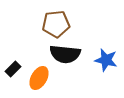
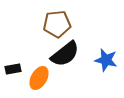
brown pentagon: moved 1 px right
black semicircle: rotated 44 degrees counterclockwise
black rectangle: rotated 35 degrees clockwise
